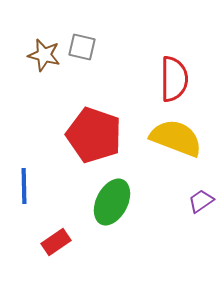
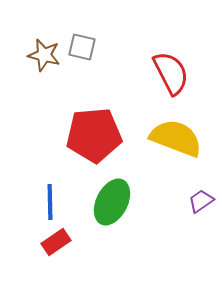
red semicircle: moved 3 px left, 6 px up; rotated 27 degrees counterclockwise
red pentagon: rotated 24 degrees counterclockwise
blue line: moved 26 px right, 16 px down
